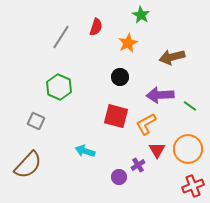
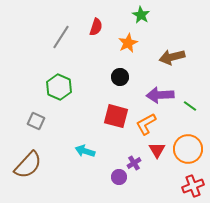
purple cross: moved 4 px left, 2 px up
